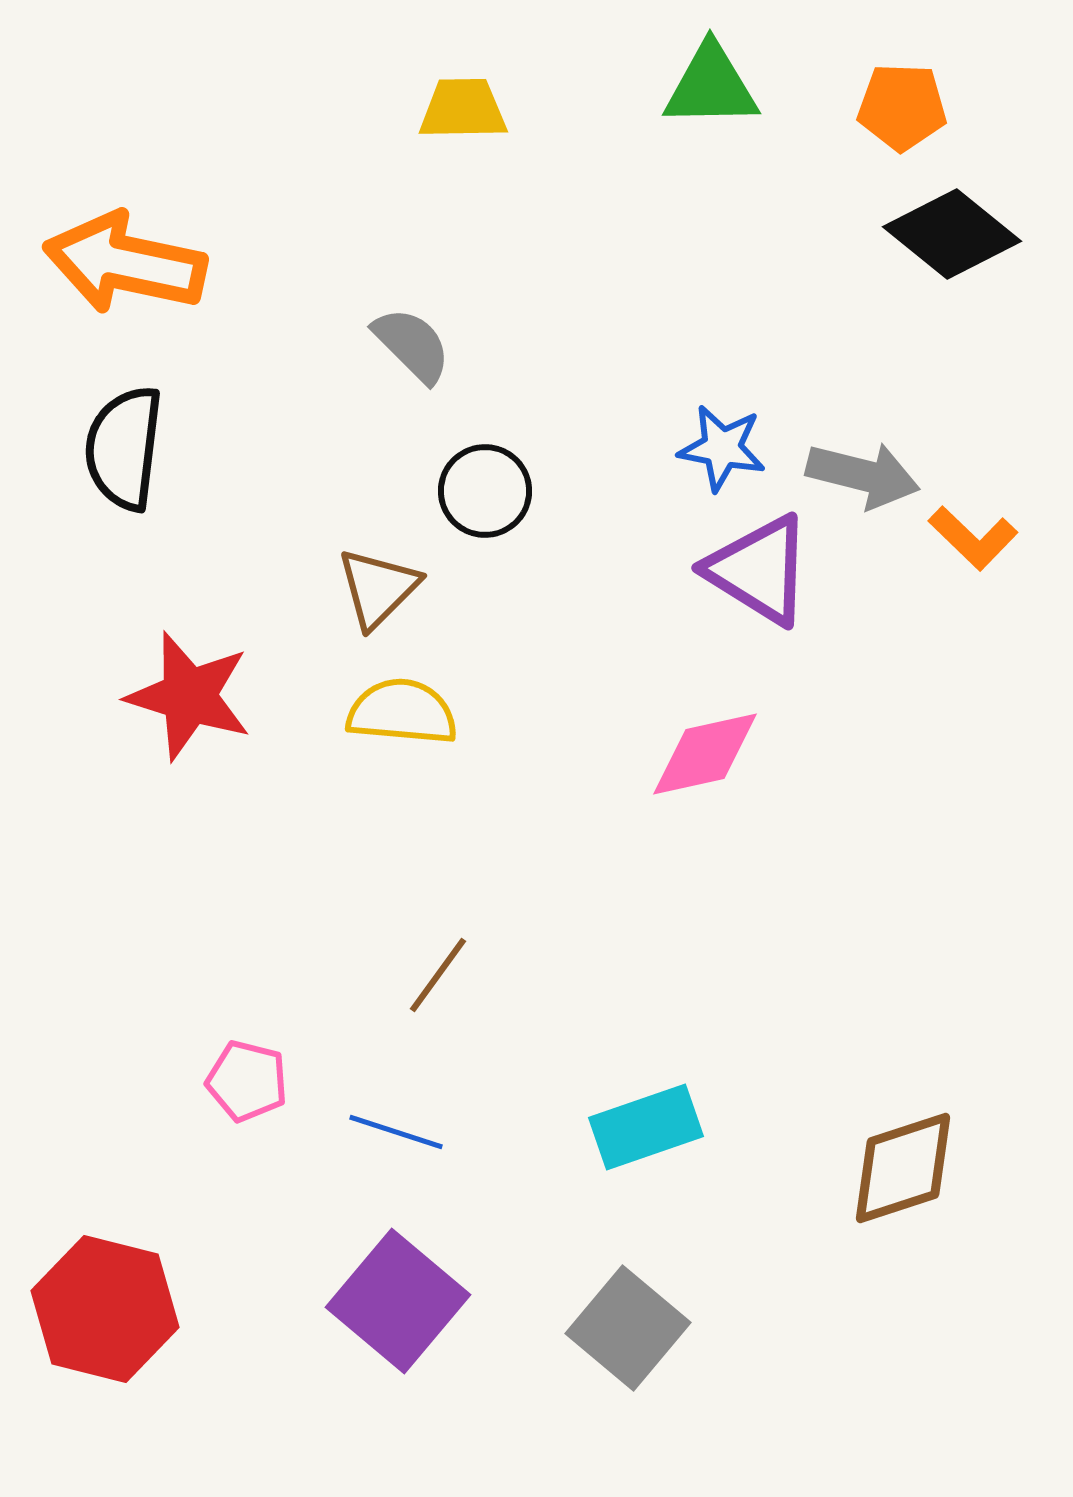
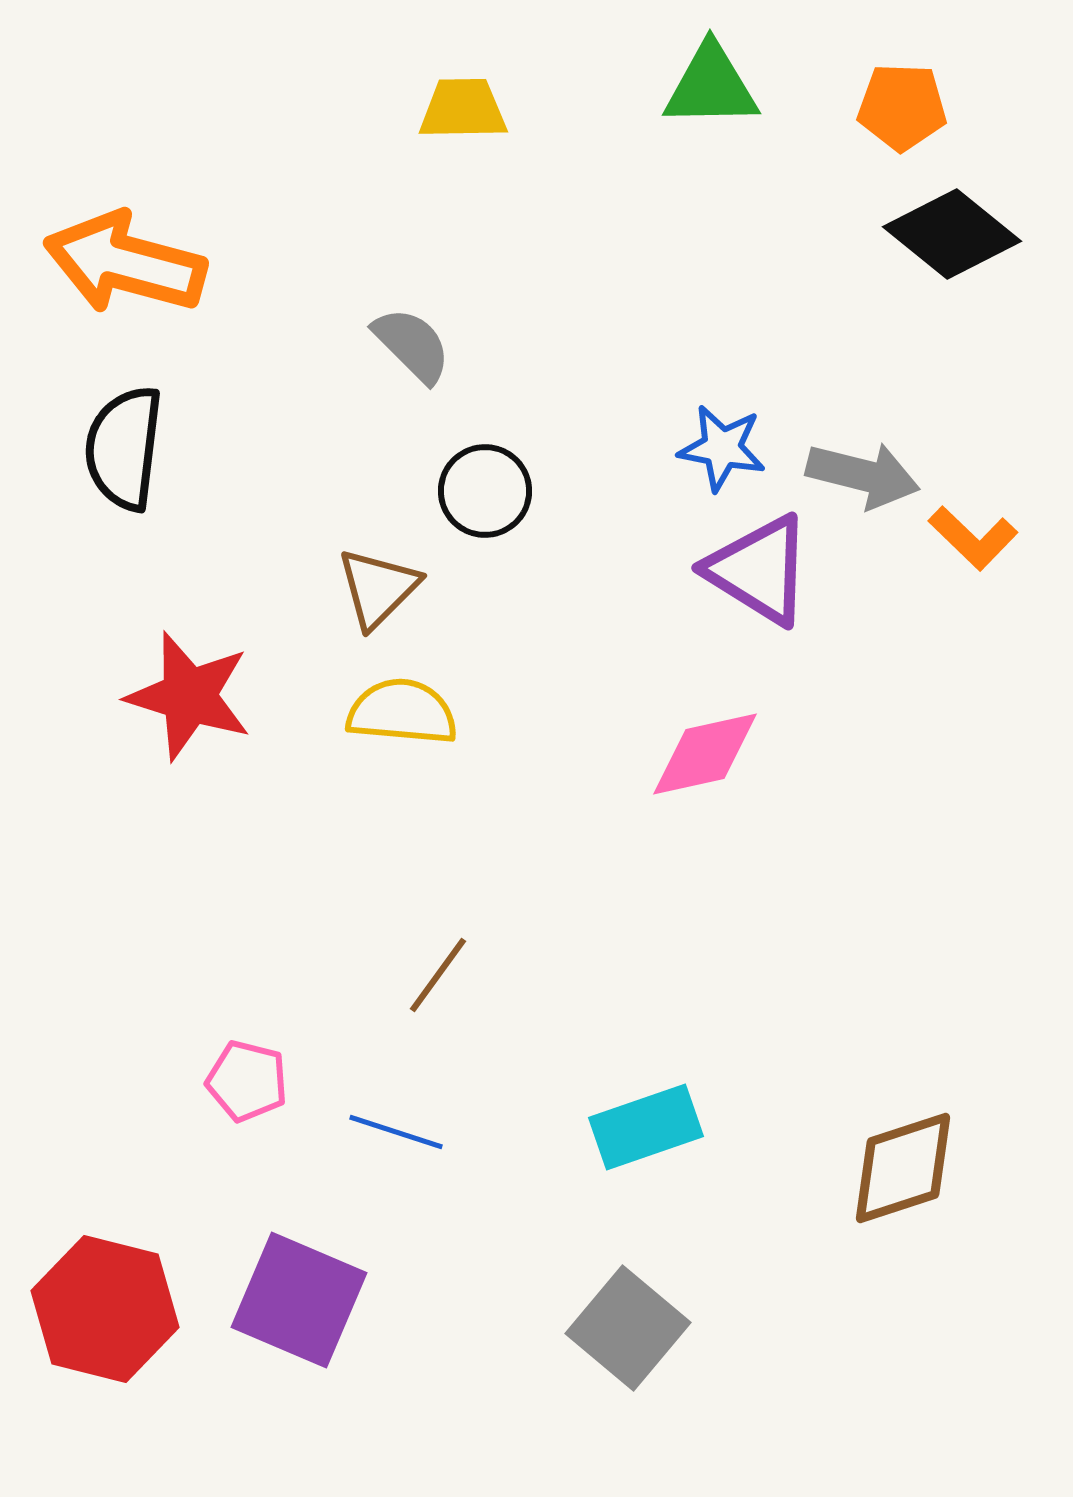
orange arrow: rotated 3 degrees clockwise
purple square: moved 99 px left, 1 px up; rotated 17 degrees counterclockwise
